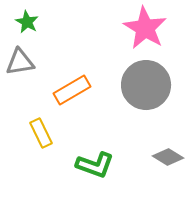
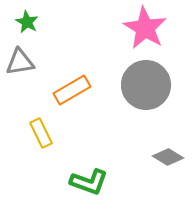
green L-shape: moved 6 px left, 17 px down
